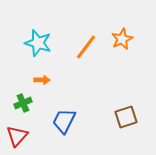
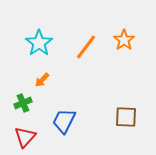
orange star: moved 2 px right, 1 px down; rotated 10 degrees counterclockwise
cyan star: moved 1 px right; rotated 20 degrees clockwise
orange arrow: rotated 133 degrees clockwise
brown square: rotated 20 degrees clockwise
red triangle: moved 8 px right, 1 px down
